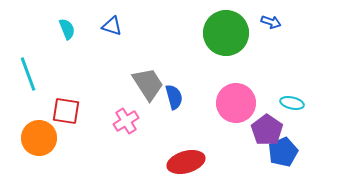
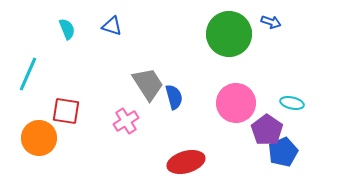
green circle: moved 3 px right, 1 px down
cyan line: rotated 44 degrees clockwise
